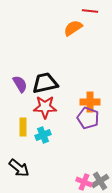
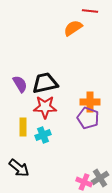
gray cross: moved 3 px up
